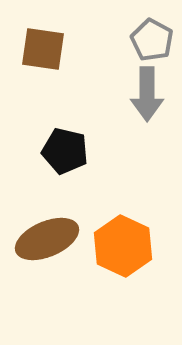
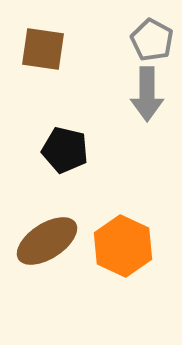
black pentagon: moved 1 px up
brown ellipse: moved 2 px down; rotated 10 degrees counterclockwise
